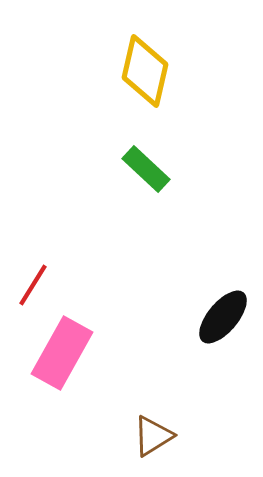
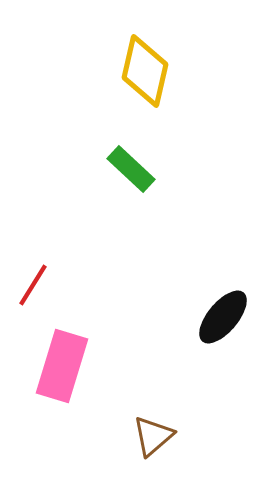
green rectangle: moved 15 px left
pink rectangle: moved 13 px down; rotated 12 degrees counterclockwise
brown triangle: rotated 9 degrees counterclockwise
